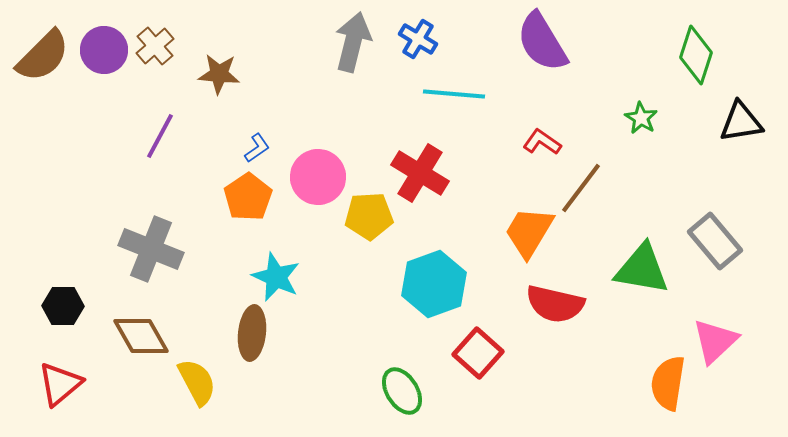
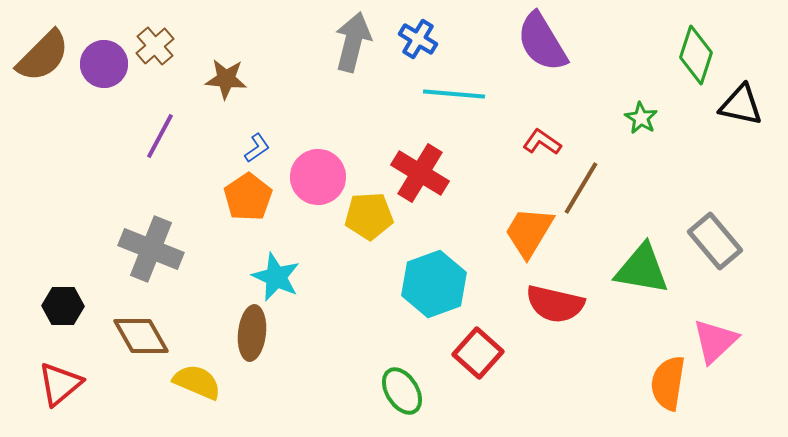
purple circle: moved 14 px down
brown star: moved 7 px right, 5 px down
black triangle: moved 17 px up; rotated 21 degrees clockwise
brown line: rotated 6 degrees counterclockwise
yellow semicircle: rotated 39 degrees counterclockwise
